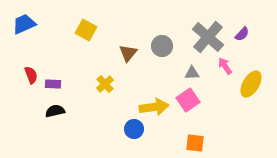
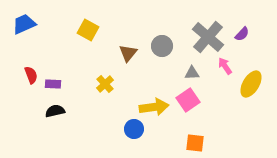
yellow square: moved 2 px right
